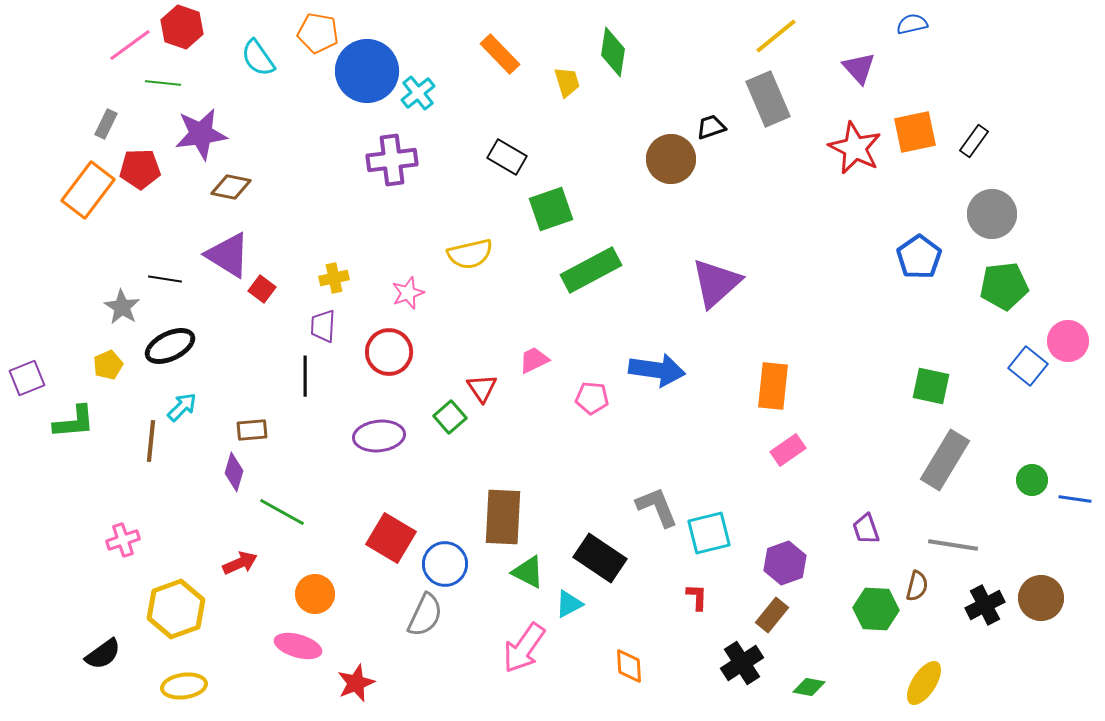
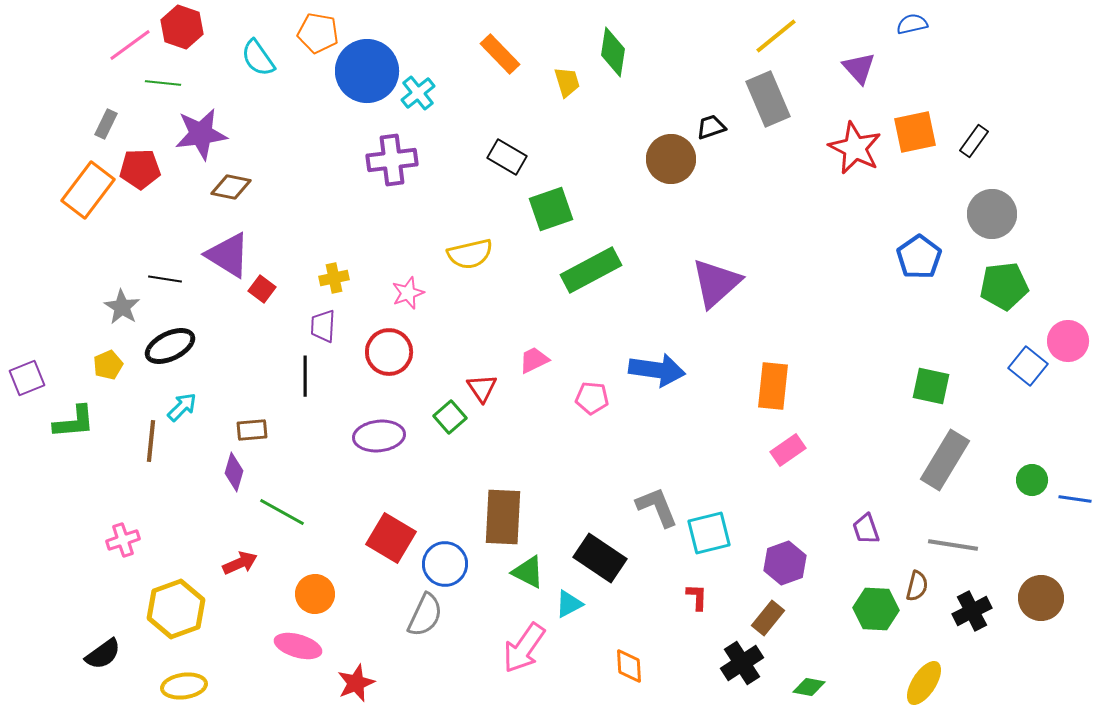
black cross at (985, 605): moved 13 px left, 6 px down
brown rectangle at (772, 615): moved 4 px left, 3 px down
